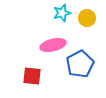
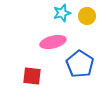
yellow circle: moved 2 px up
pink ellipse: moved 3 px up
blue pentagon: rotated 12 degrees counterclockwise
